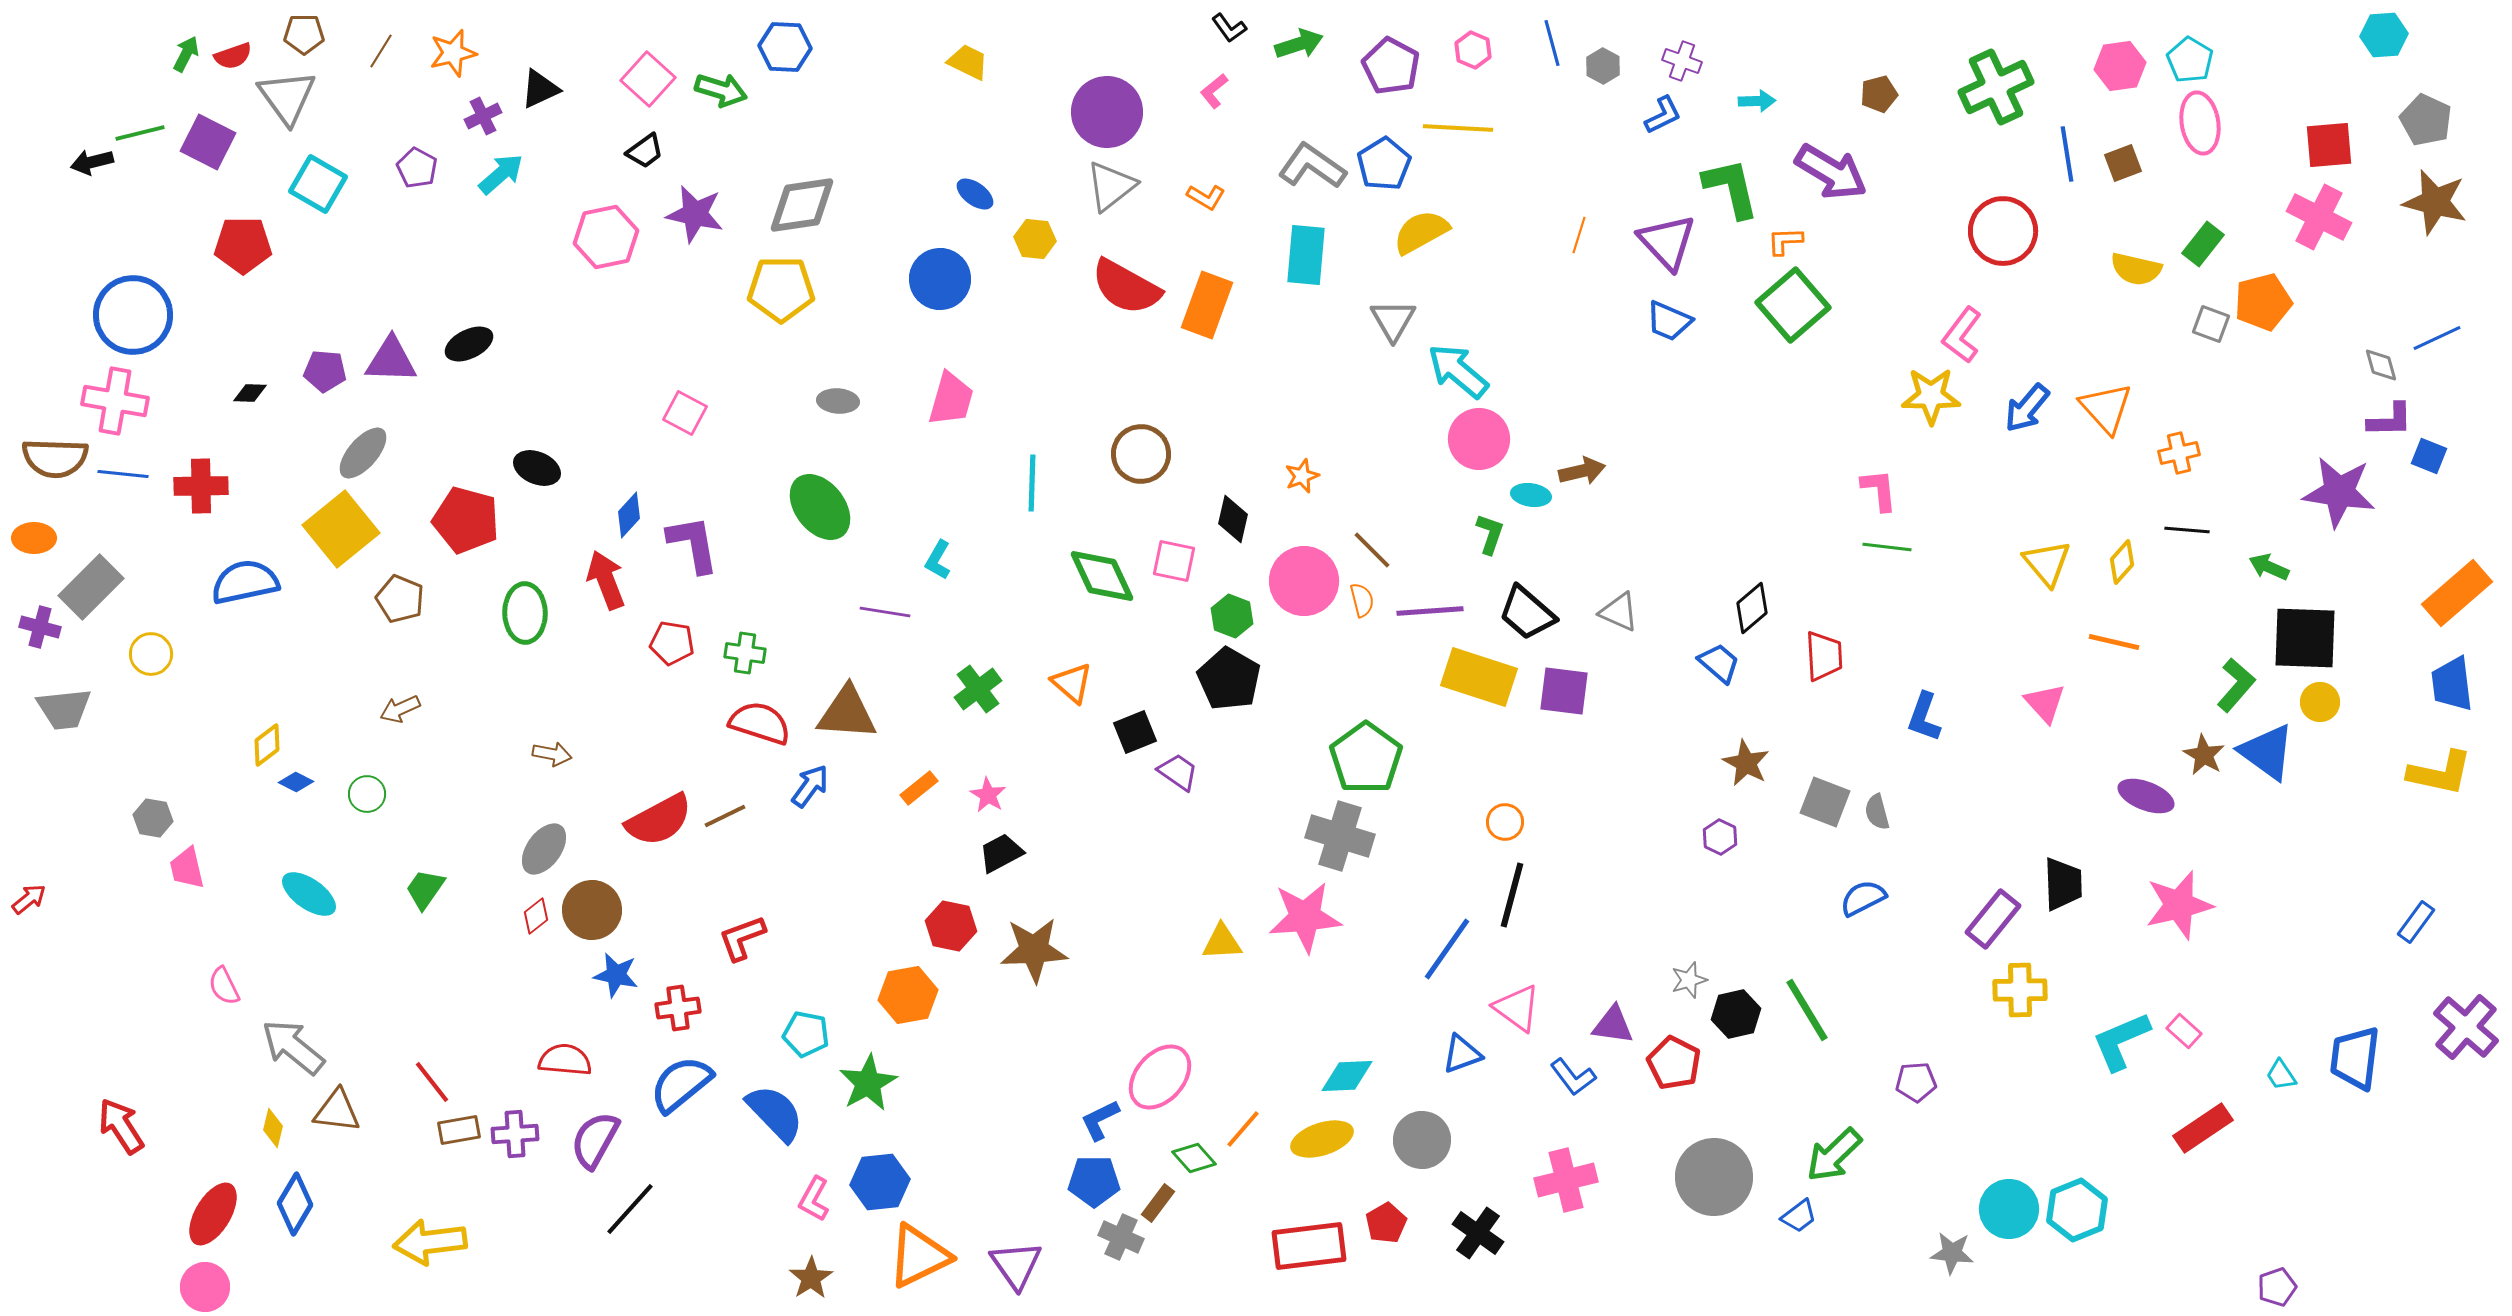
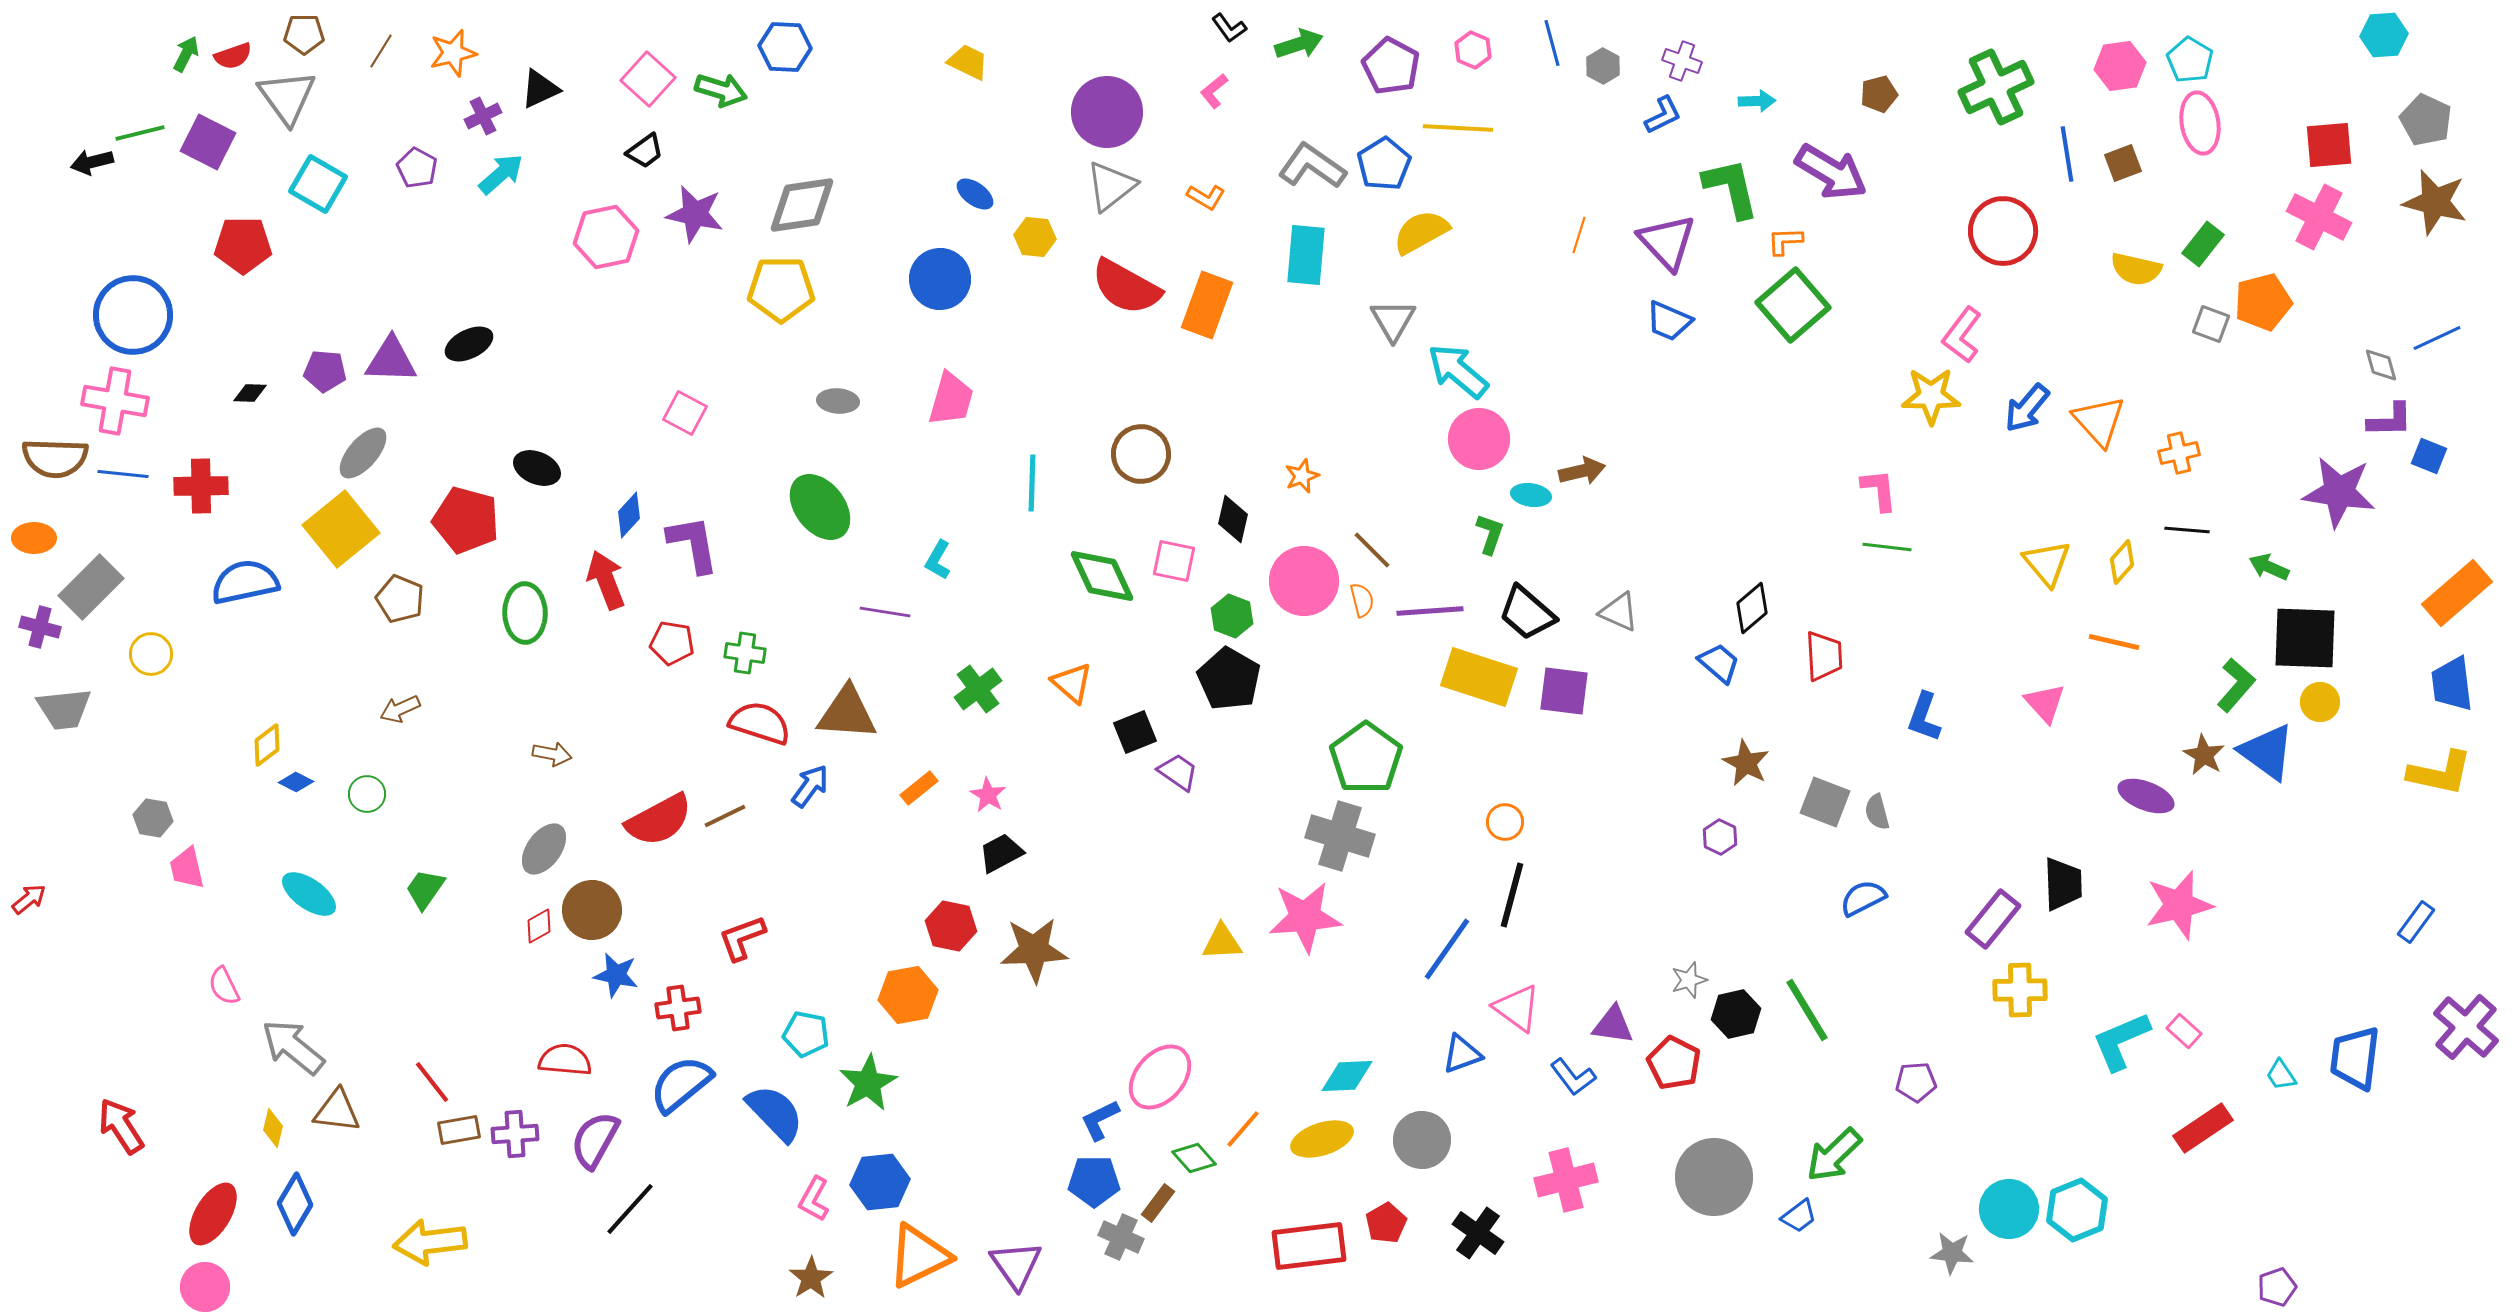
yellow hexagon at (1035, 239): moved 2 px up
orange triangle at (2106, 408): moved 7 px left, 13 px down
red diamond at (536, 916): moved 3 px right, 10 px down; rotated 9 degrees clockwise
